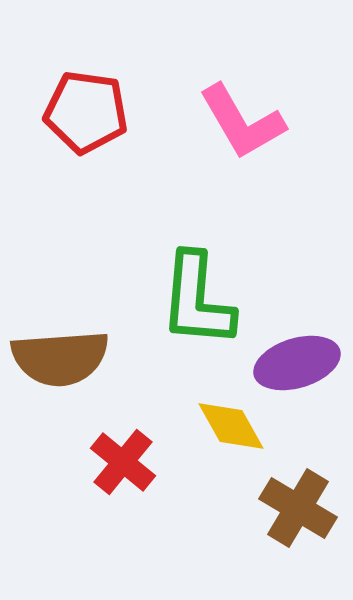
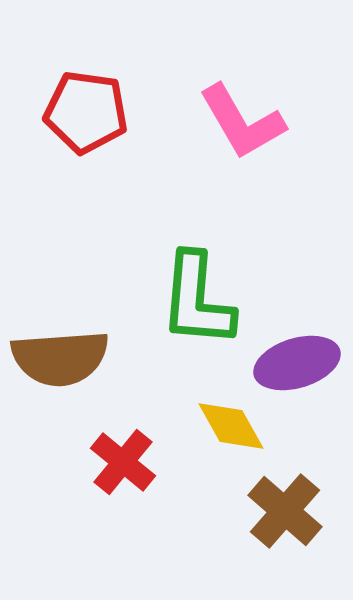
brown cross: moved 13 px left, 3 px down; rotated 10 degrees clockwise
